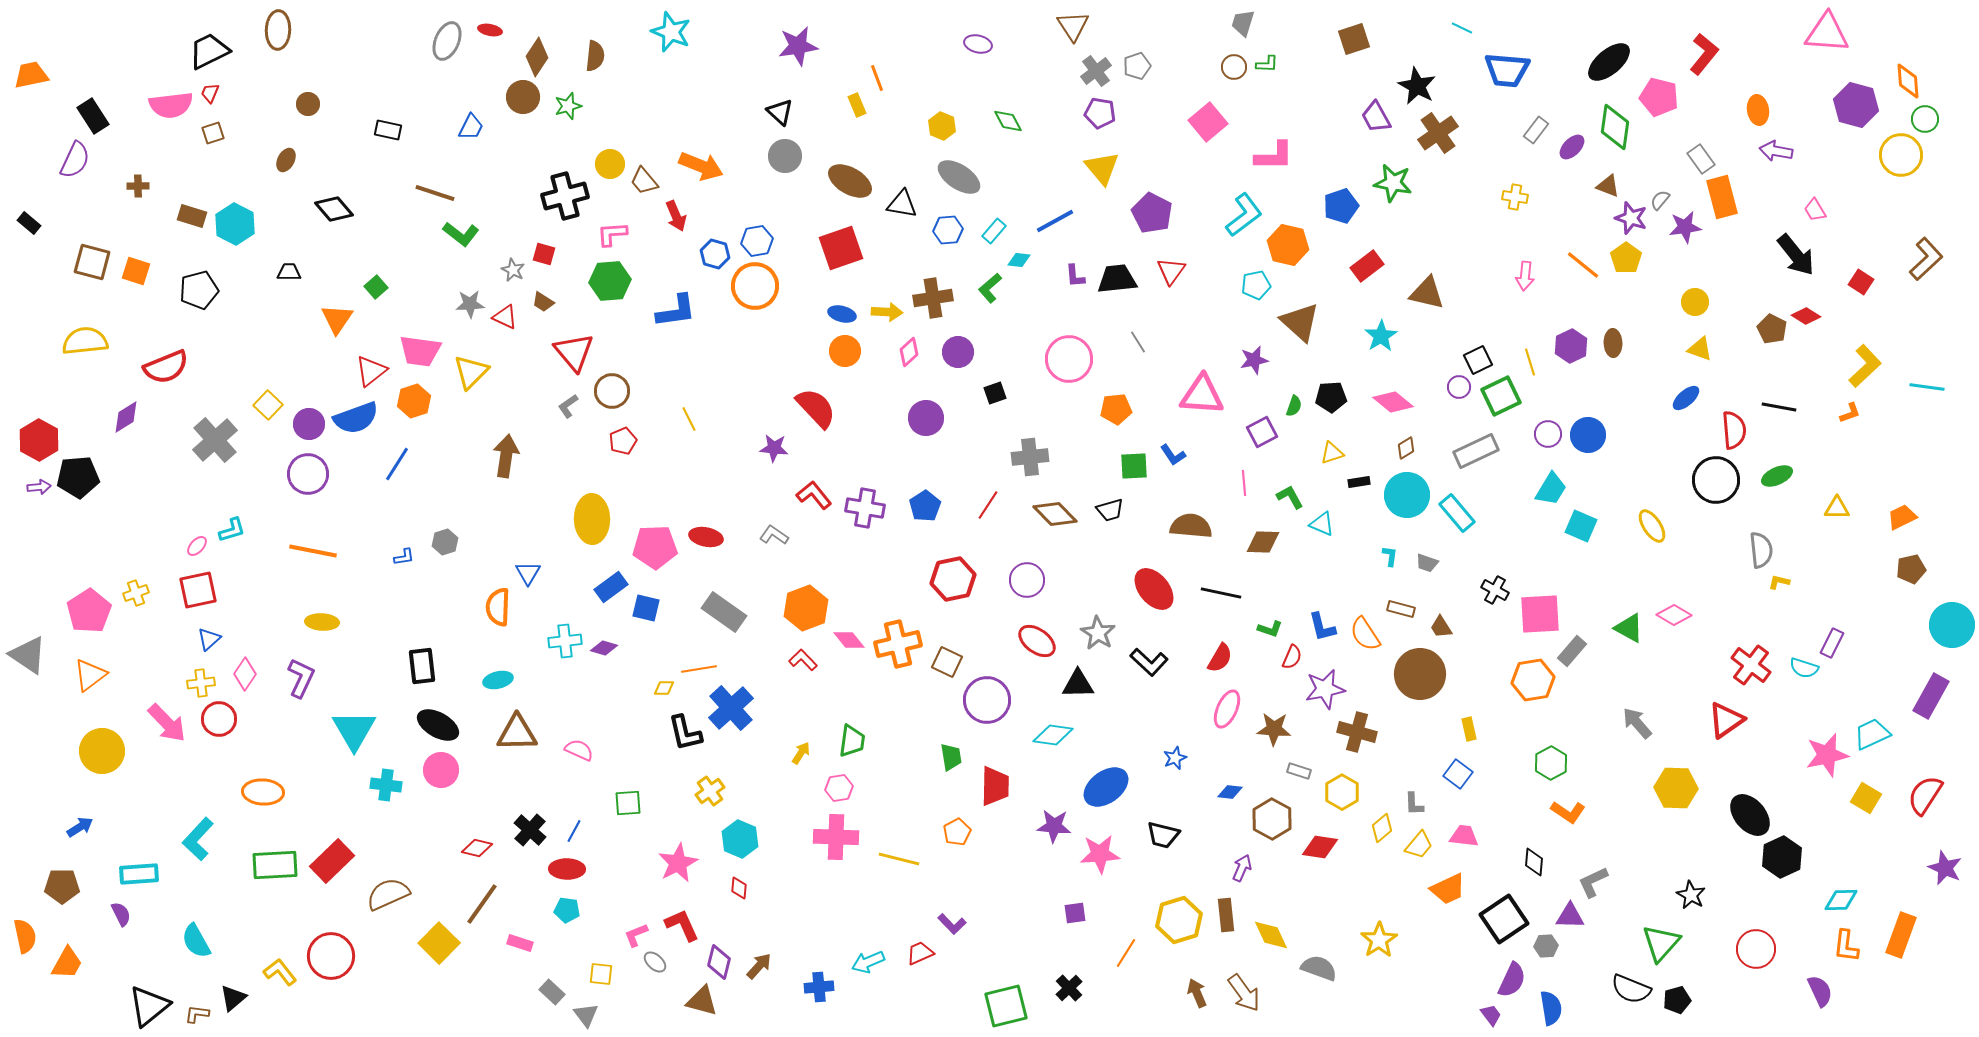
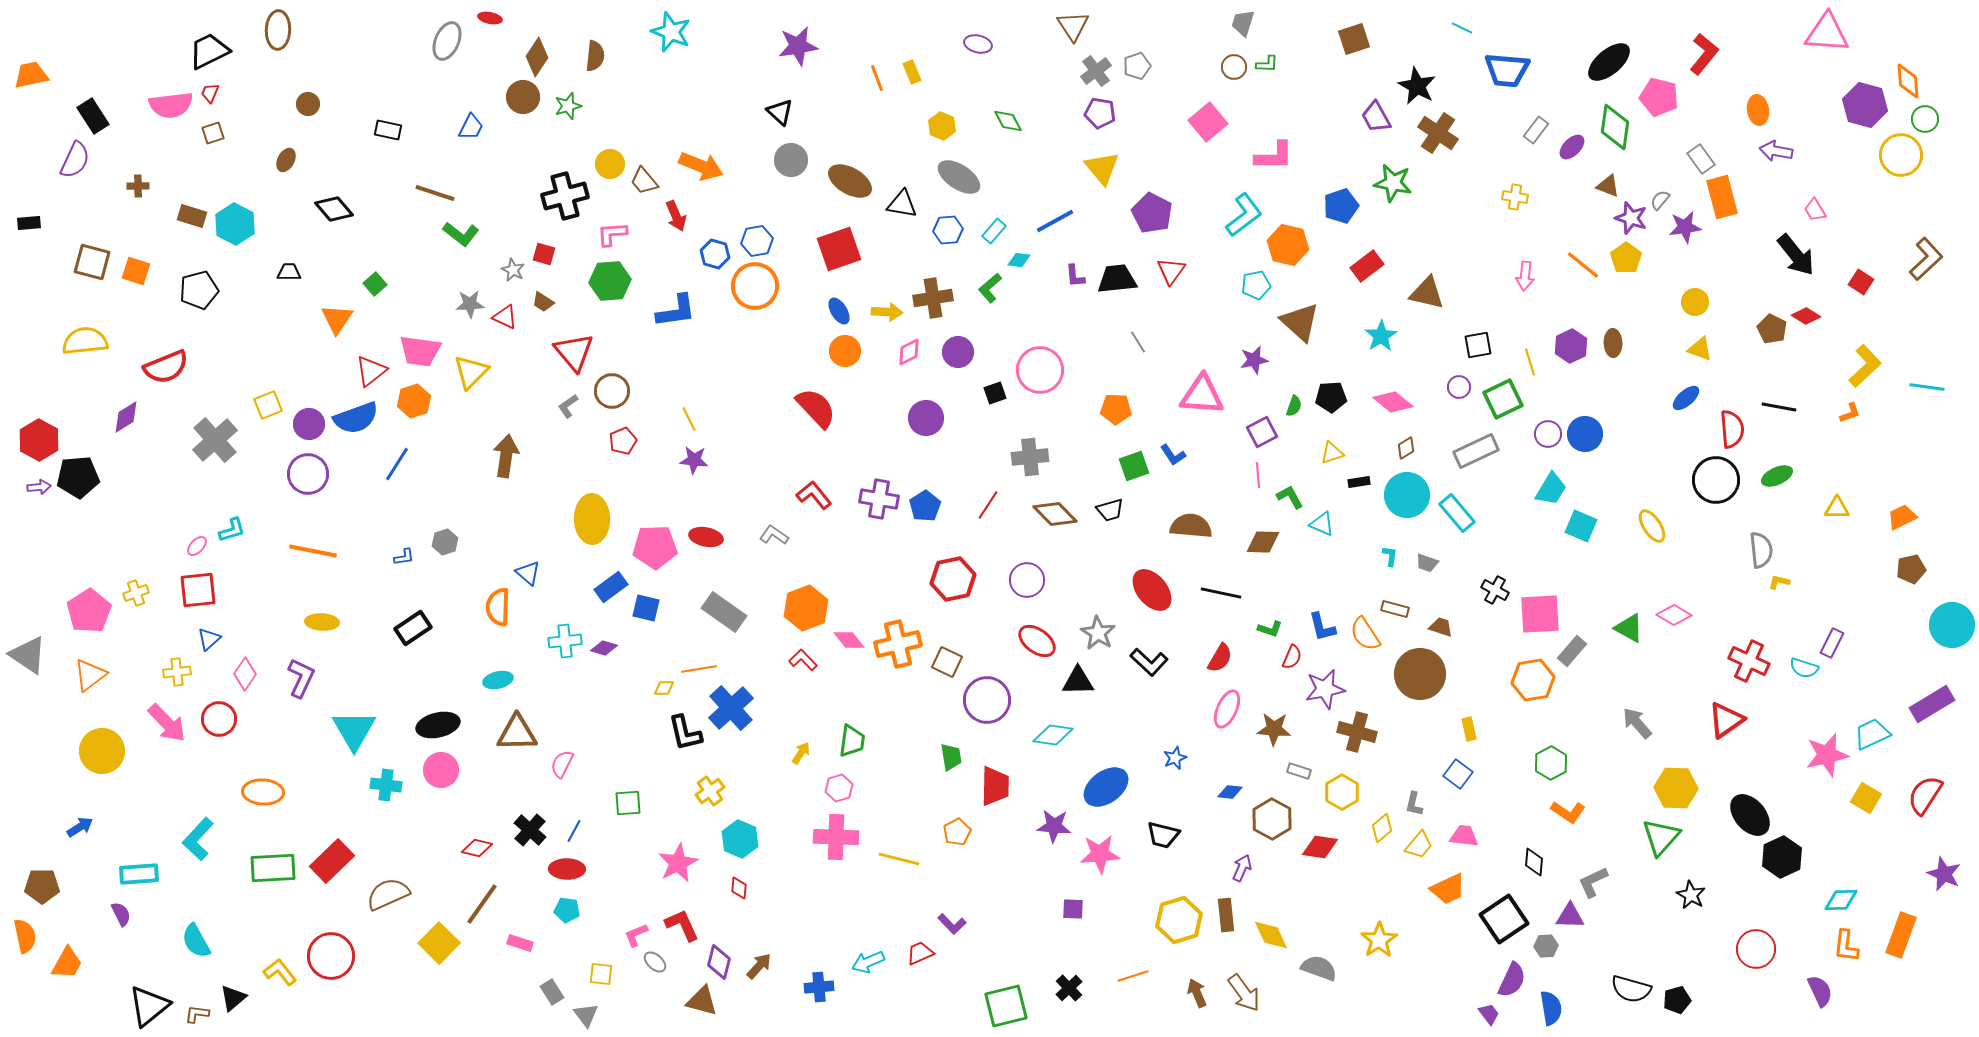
red ellipse at (490, 30): moved 12 px up
yellow rectangle at (857, 105): moved 55 px right, 33 px up
purple hexagon at (1856, 105): moved 9 px right
brown cross at (1438, 133): rotated 21 degrees counterclockwise
gray circle at (785, 156): moved 6 px right, 4 px down
black rectangle at (29, 223): rotated 45 degrees counterclockwise
red square at (841, 248): moved 2 px left, 1 px down
green square at (376, 287): moved 1 px left, 3 px up
blue ellipse at (842, 314): moved 3 px left, 3 px up; rotated 44 degrees clockwise
pink diamond at (909, 352): rotated 16 degrees clockwise
pink circle at (1069, 359): moved 29 px left, 11 px down
black square at (1478, 360): moved 15 px up; rotated 16 degrees clockwise
green square at (1501, 396): moved 2 px right, 3 px down
yellow square at (268, 405): rotated 24 degrees clockwise
orange pentagon at (1116, 409): rotated 8 degrees clockwise
red semicircle at (1734, 430): moved 2 px left, 1 px up
blue circle at (1588, 435): moved 3 px left, 1 px up
purple star at (774, 448): moved 80 px left, 12 px down
green square at (1134, 466): rotated 16 degrees counterclockwise
pink line at (1244, 483): moved 14 px right, 8 px up
purple cross at (865, 508): moved 14 px right, 9 px up
blue triangle at (528, 573): rotated 20 degrees counterclockwise
red ellipse at (1154, 589): moved 2 px left, 1 px down
red square at (198, 590): rotated 6 degrees clockwise
brown rectangle at (1401, 609): moved 6 px left
brown trapezoid at (1441, 627): rotated 140 degrees clockwise
red cross at (1751, 665): moved 2 px left, 4 px up; rotated 12 degrees counterclockwise
black rectangle at (422, 666): moved 9 px left, 38 px up; rotated 63 degrees clockwise
yellow cross at (201, 683): moved 24 px left, 11 px up
black triangle at (1078, 684): moved 3 px up
purple rectangle at (1931, 696): moved 1 px right, 8 px down; rotated 30 degrees clockwise
black ellipse at (438, 725): rotated 42 degrees counterclockwise
pink semicircle at (579, 750): moved 17 px left, 14 px down; rotated 88 degrees counterclockwise
pink hexagon at (839, 788): rotated 8 degrees counterclockwise
gray L-shape at (1414, 804): rotated 15 degrees clockwise
green rectangle at (275, 865): moved 2 px left, 3 px down
purple star at (1945, 868): moved 1 px left, 6 px down
brown pentagon at (62, 886): moved 20 px left
purple square at (1075, 913): moved 2 px left, 4 px up; rotated 10 degrees clockwise
green triangle at (1661, 943): moved 106 px up
orange line at (1126, 953): moved 7 px right, 23 px down; rotated 40 degrees clockwise
black semicircle at (1631, 989): rotated 6 degrees counterclockwise
gray rectangle at (552, 992): rotated 15 degrees clockwise
purple trapezoid at (1491, 1015): moved 2 px left, 1 px up
